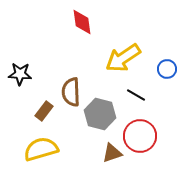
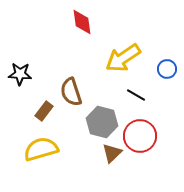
brown semicircle: rotated 16 degrees counterclockwise
gray hexagon: moved 2 px right, 8 px down
brown triangle: rotated 25 degrees counterclockwise
